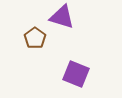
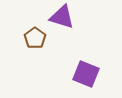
purple square: moved 10 px right
